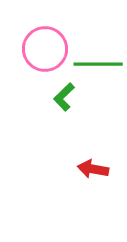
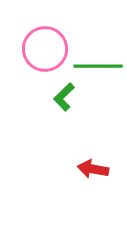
green line: moved 2 px down
